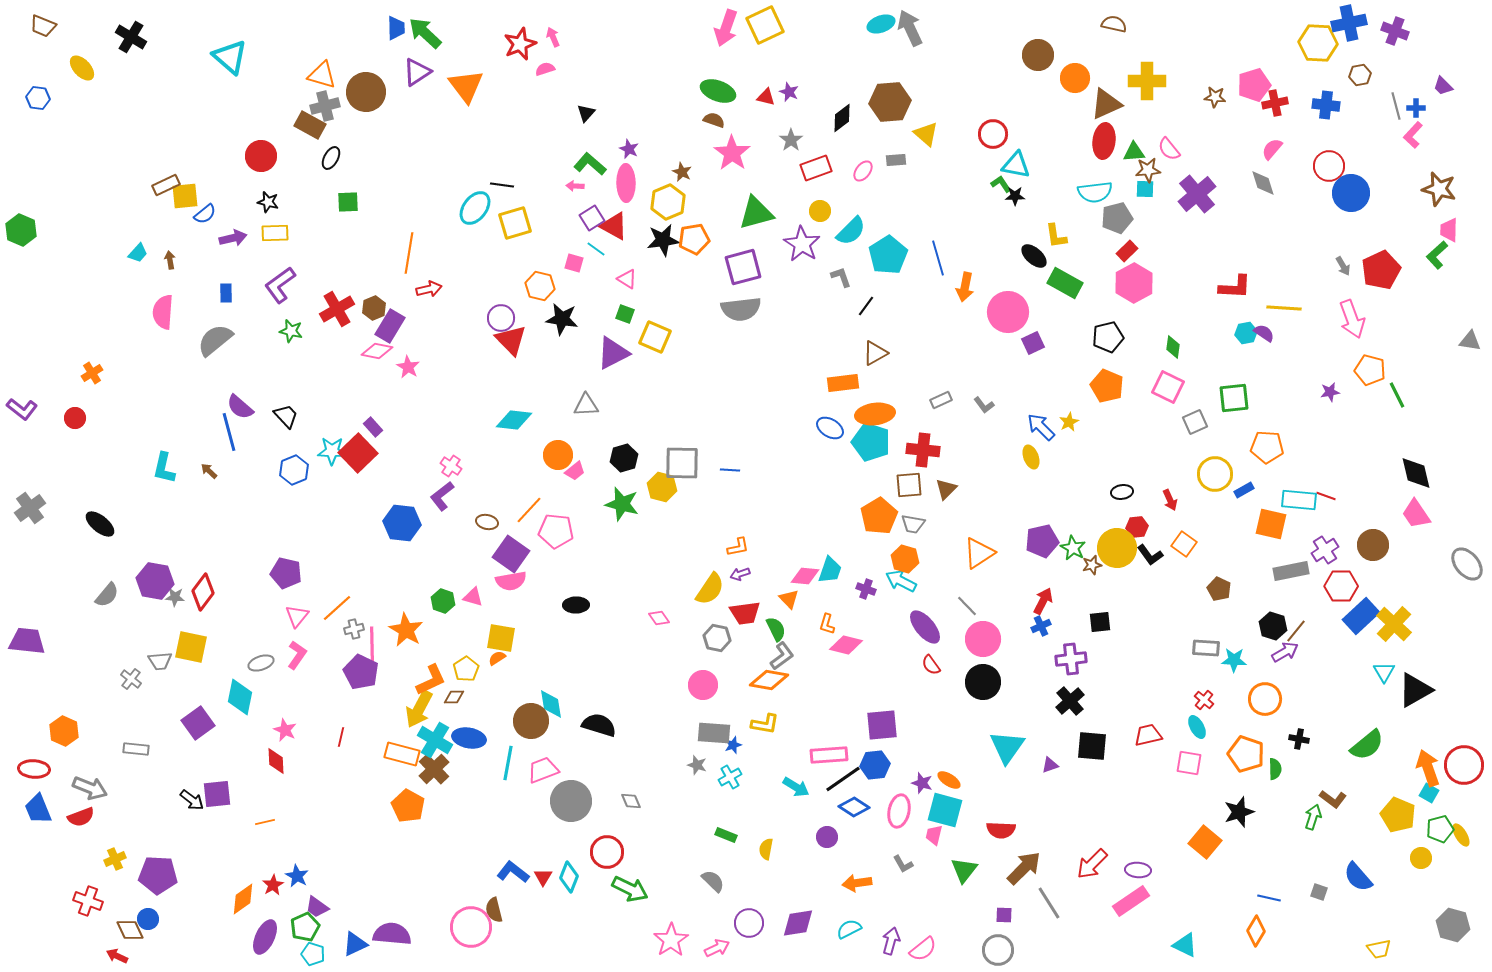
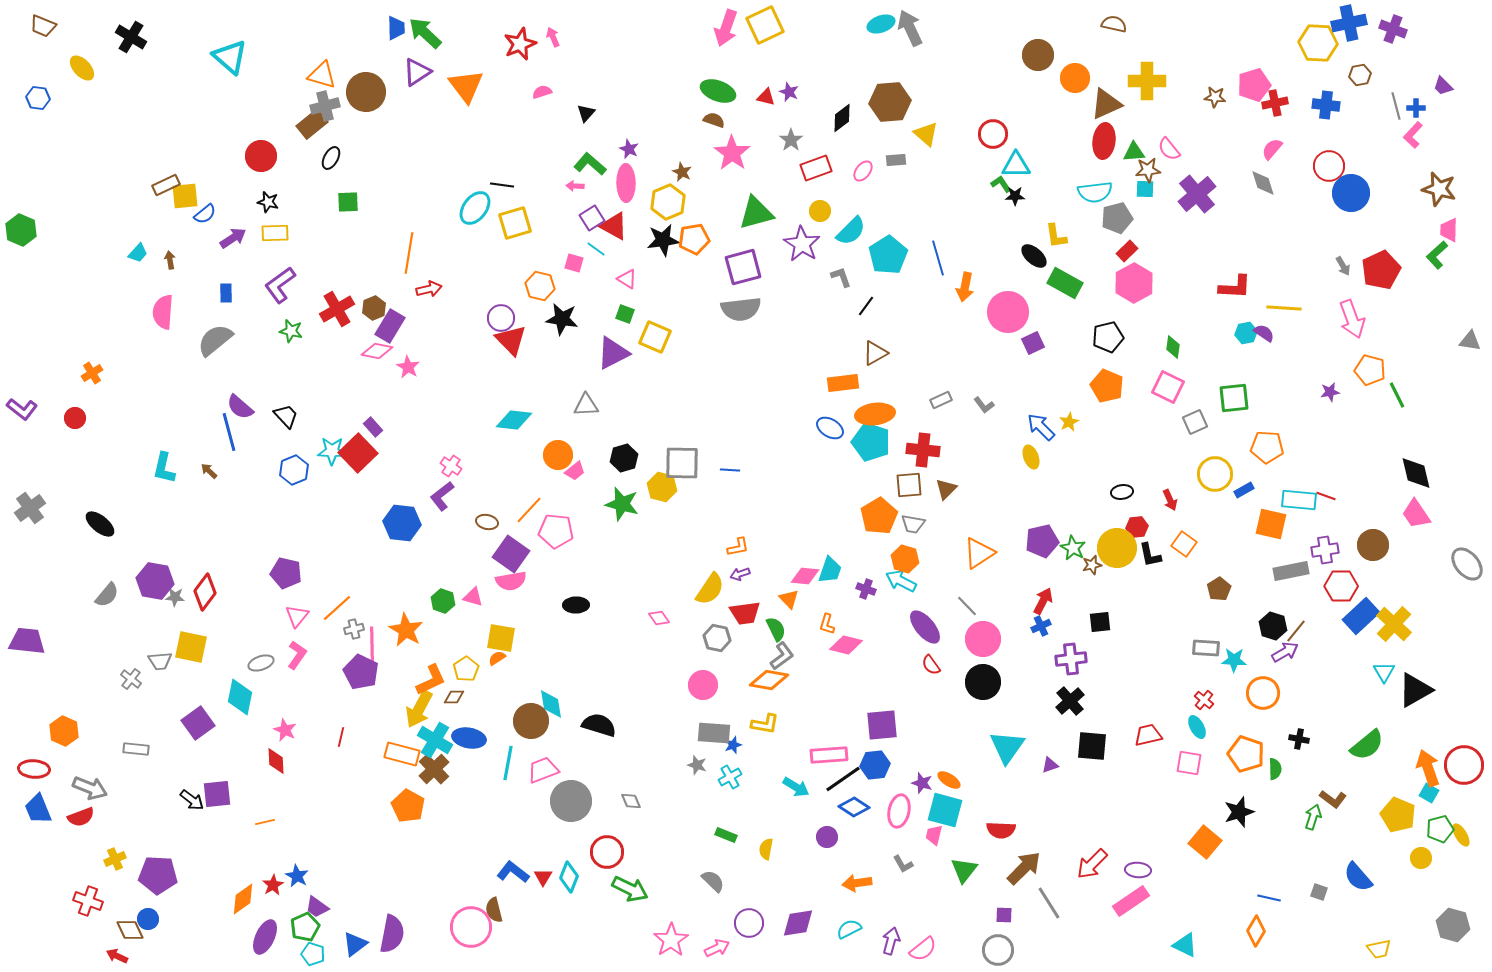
purple cross at (1395, 31): moved 2 px left, 2 px up
pink semicircle at (545, 69): moved 3 px left, 23 px down
brown rectangle at (310, 125): moved 2 px right, 1 px up; rotated 68 degrees counterclockwise
cyan triangle at (1016, 165): rotated 12 degrees counterclockwise
purple arrow at (233, 238): rotated 20 degrees counterclockwise
purple cross at (1325, 550): rotated 24 degrees clockwise
black L-shape at (1150, 555): rotated 24 degrees clockwise
brown pentagon at (1219, 589): rotated 15 degrees clockwise
red diamond at (203, 592): moved 2 px right
orange circle at (1265, 699): moved 2 px left, 6 px up
purple semicircle at (392, 934): rotated 96 degrees clockwise
blue triangle at (355, 944): rotated 12 degrees counterclockwise
